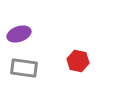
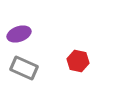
gray rectangle: rotated 16 degrees clockwise
